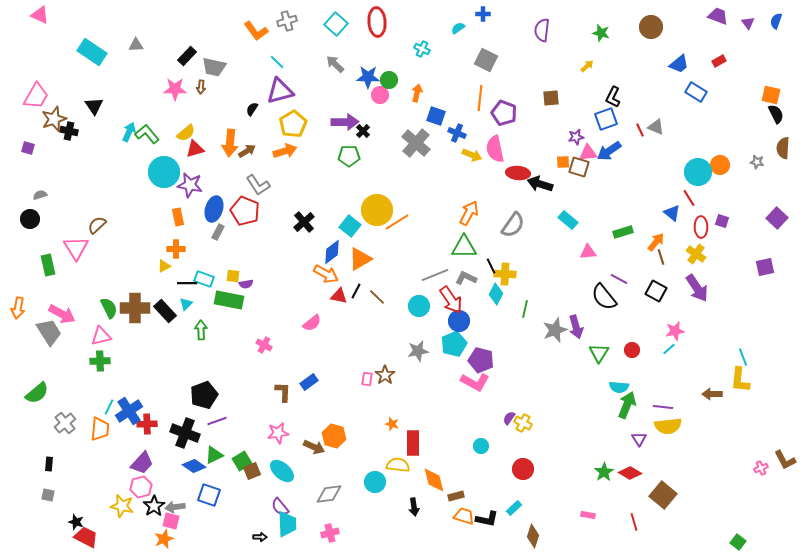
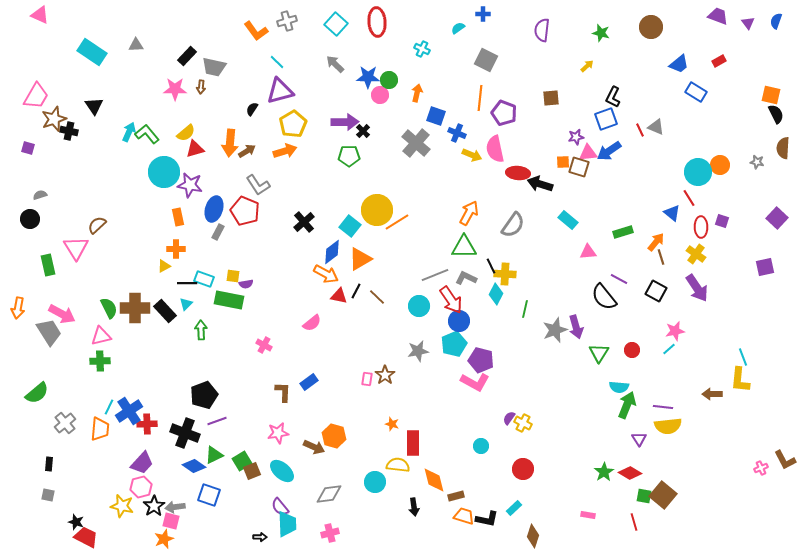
green square at (738, 542): moved 94 px left, 46 px up; rotated 28 degrees counterclockwise
